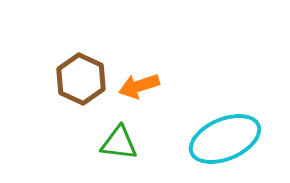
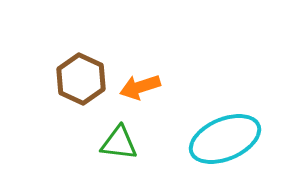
orange arrow: moved 1 px right, 1 px down
